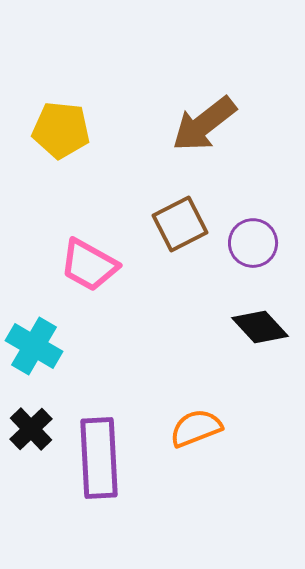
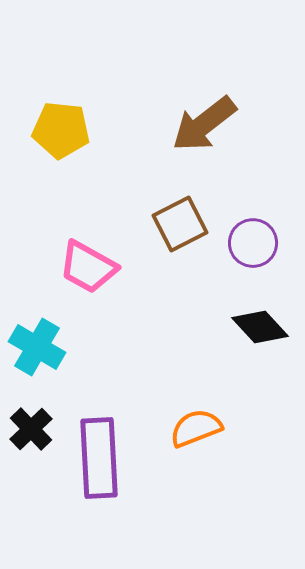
pink trapezoid: moved 1 px left, 2 px down
cyan cross: moved 3 px right, 1 px down
